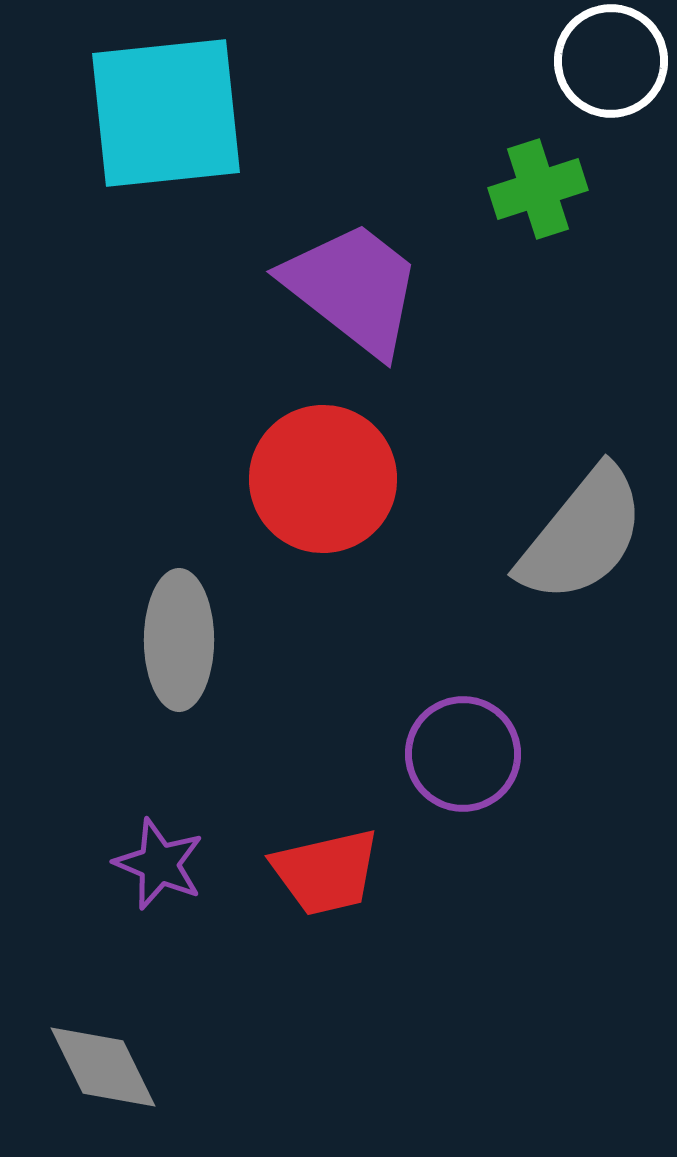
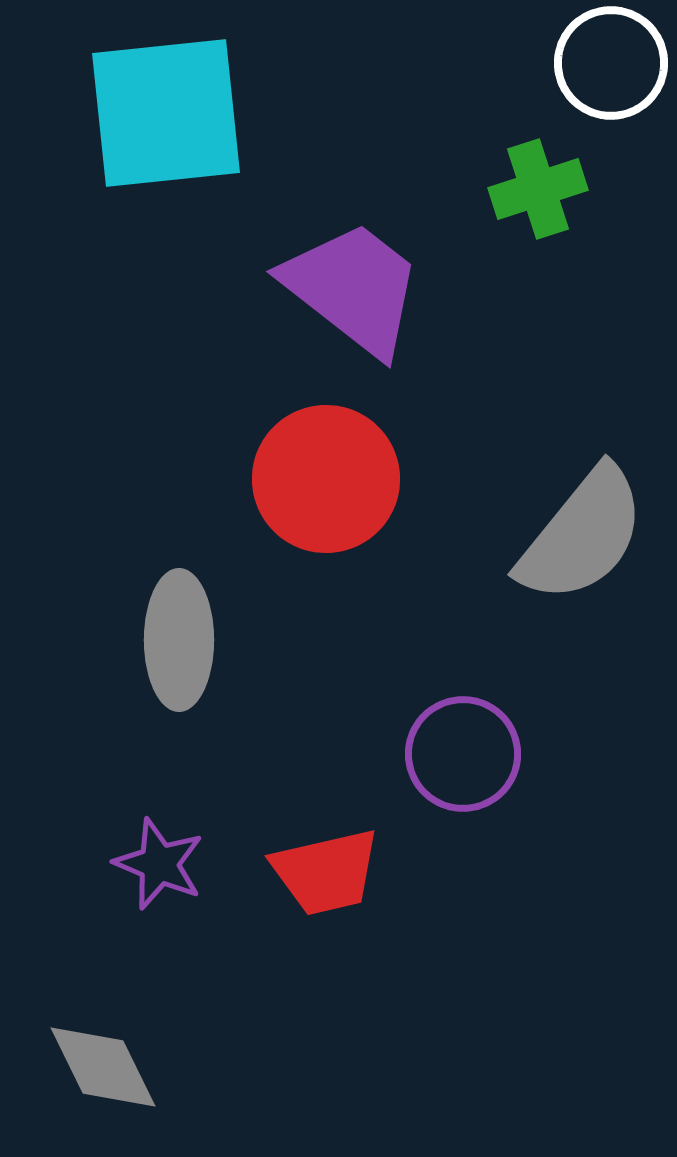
white circle: moved 2 px down
red circle: moved 3 px right
